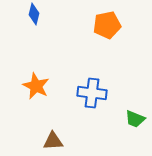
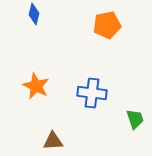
green trapezoid: rotated 130 degrees counterclockwise
